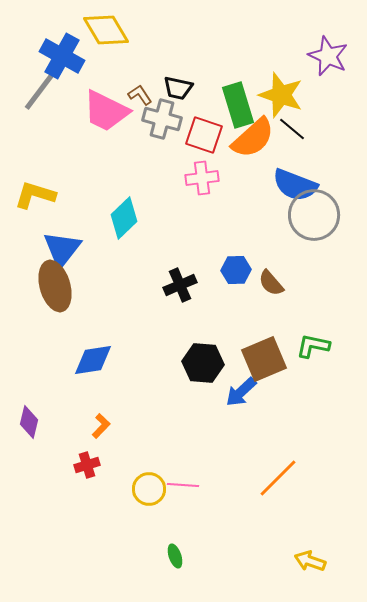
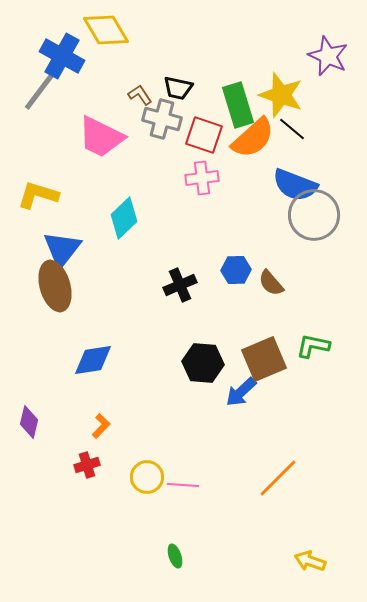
pink trapezoid: moved 5 px left, 26 px down
yellow L-shape: moved 3 px right
yellow circle: moved 2 px left, 12 px up
